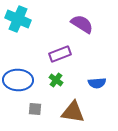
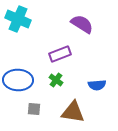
blue semicircle: moved 2 px down
gray square: moved 1 px left
